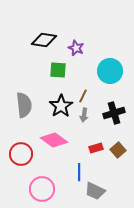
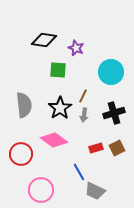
cyan circle: moved 1 px right, 1 px down
black star: moved 1 px left, 2 px down
brown square: moved 1 px left, 2 px up; rotated 14 degrees clockwise
blue line: rotated 30 degrees counterclockwise
pink circle: moved 1 px left, 1 px down
